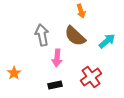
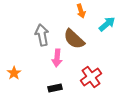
brown semicircle: moved 1 px left, 3 px down
cyan arrow: moved 17 px up
black rectangle: moved 3 px down
